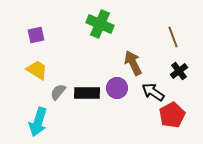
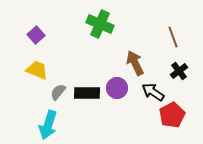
purple square: rotated 30 degrees counterclockwise
brown arrow: moved 2 px right
yellow trapezoid: rotated 10 degrees counterclockwise
cyan arrow: moved 10 px right, 3 px down
